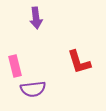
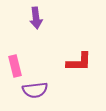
red L-shape: rotated 72 degrees counterclockwise
purple semicircle: moved 2 px right, 1 px down
